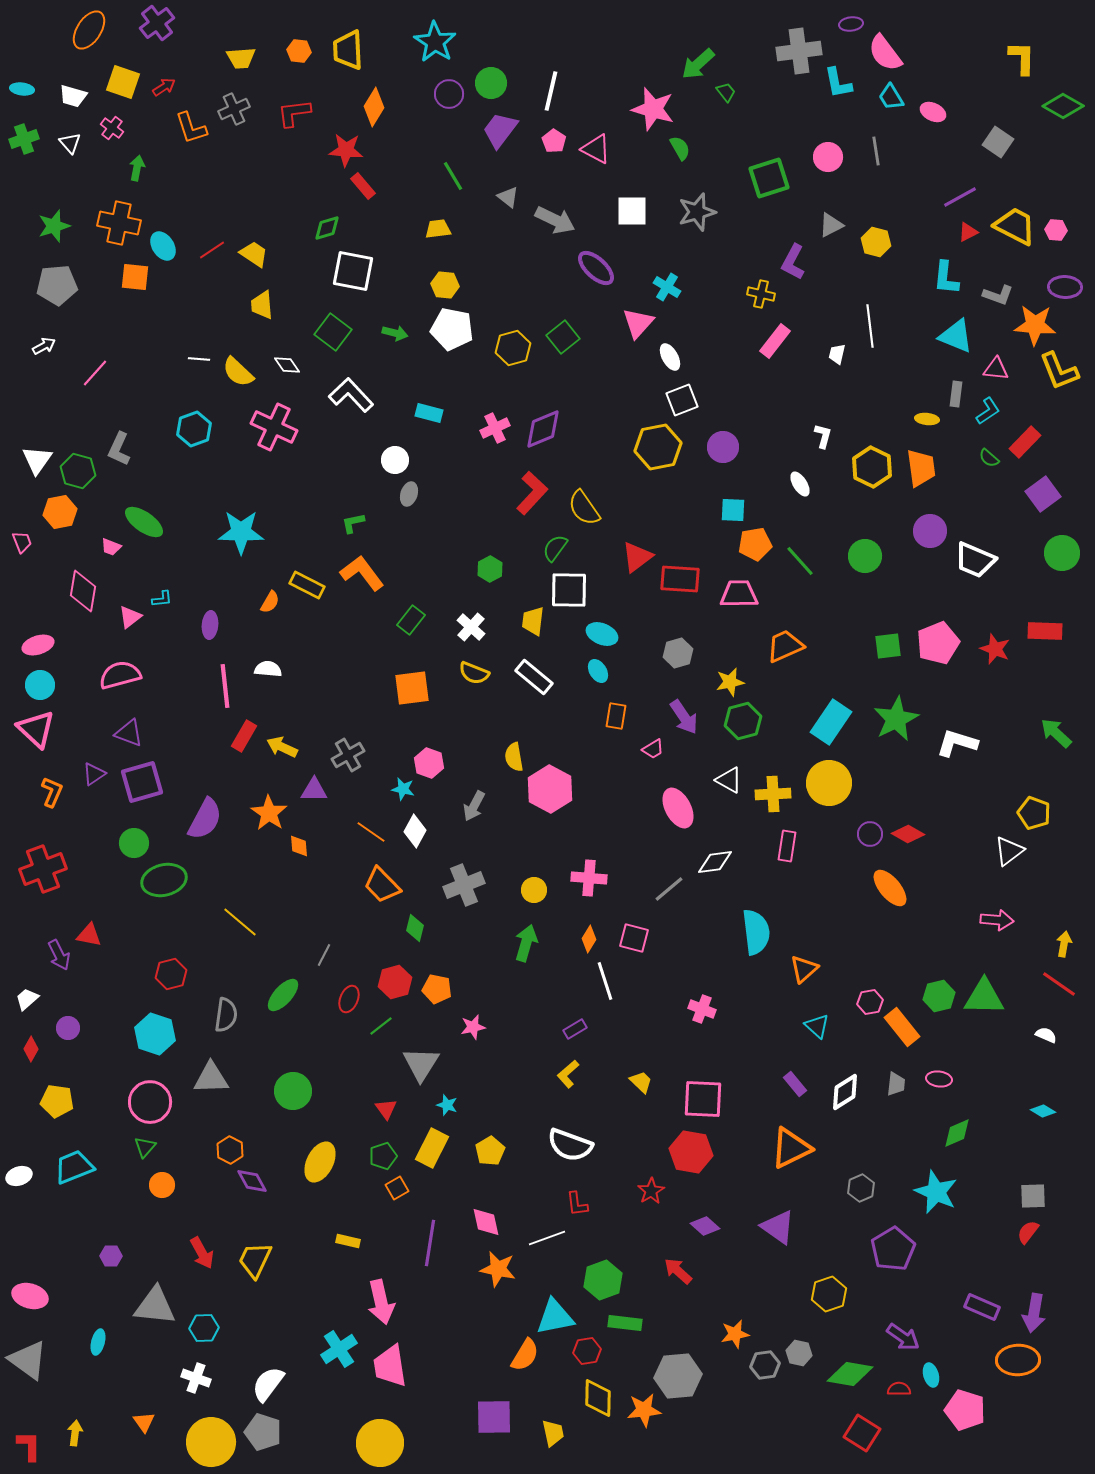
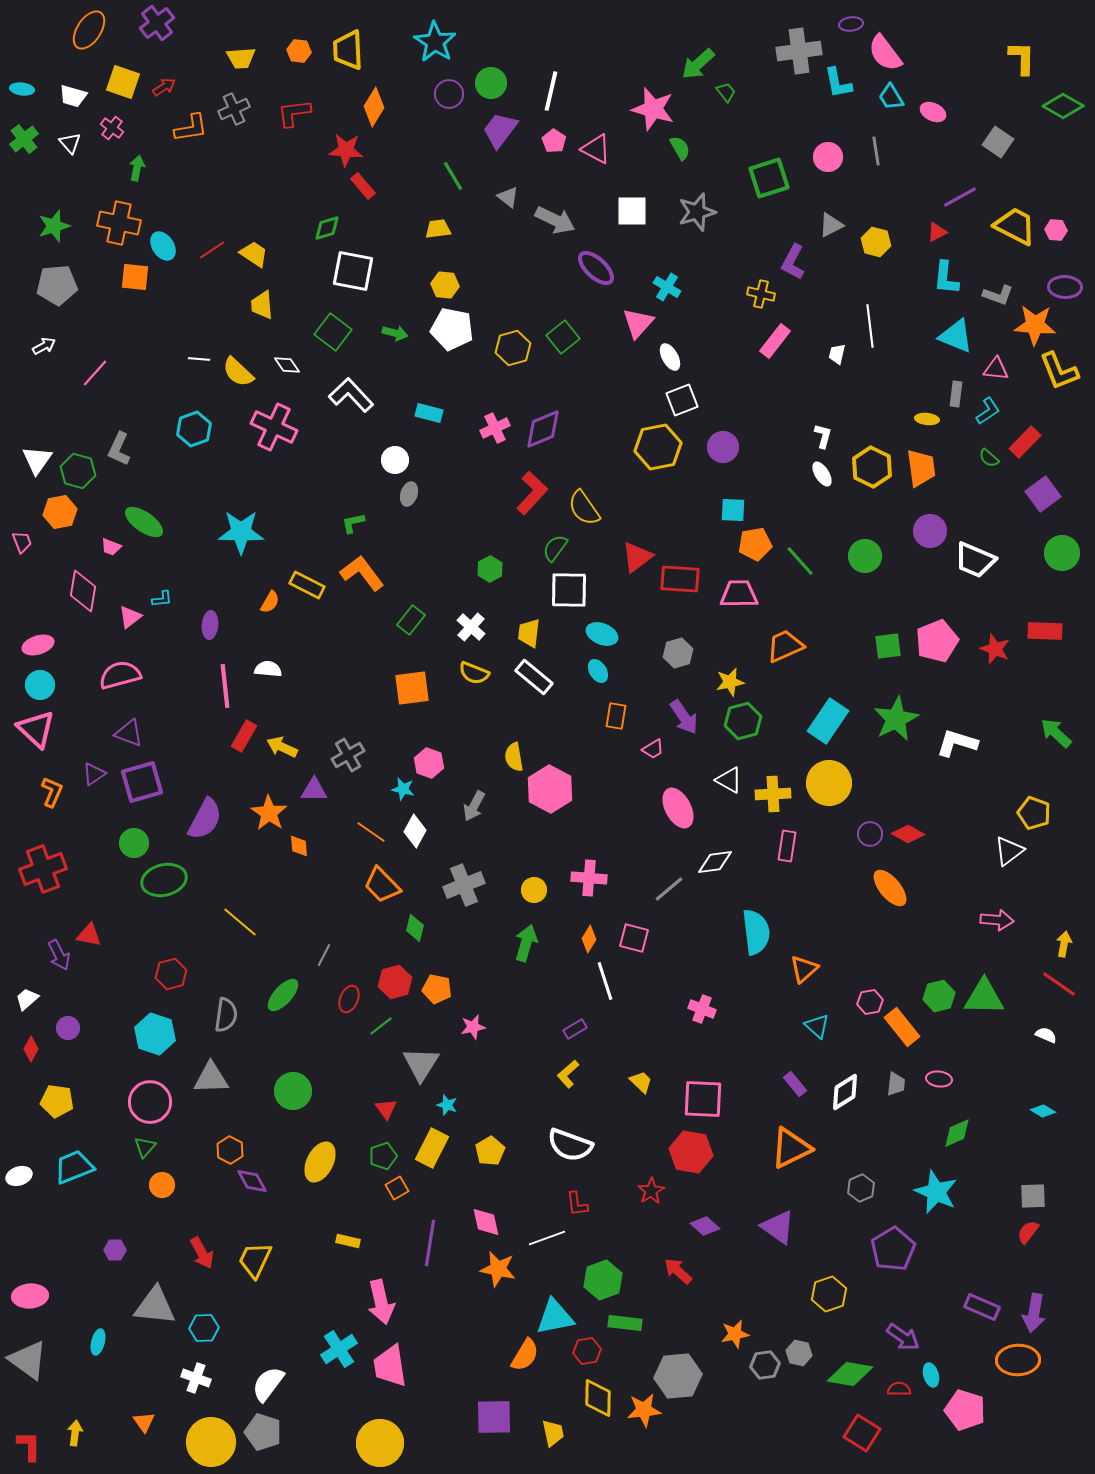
orange L-shape at (191, 128): rotated 81 degrees counterclockwise
green cross at (24, 139): rotated 20 degrees counterclockwise
red triangle at (968, 232): moved 31 px left
white ellipse at (800, 484): moved 22 px right, 10 px up
yellow trapezoid at (533, 621): moved 4 px left, 12 px down
pink pentagon at (938, 643): moved 1 px left, 2 px up
cyan rectangle at (831, 722): moved 3 px left, 1 px up
purple hexagon at (111, 1256): moved 4 px right, 6 px up
pink ellipse at (30, 1296): rotated 20 degrees counterclockwise
